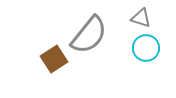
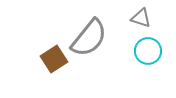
gray semicircle: moved 3 px down
cyan circle: moved 2 px right, 3 px down
